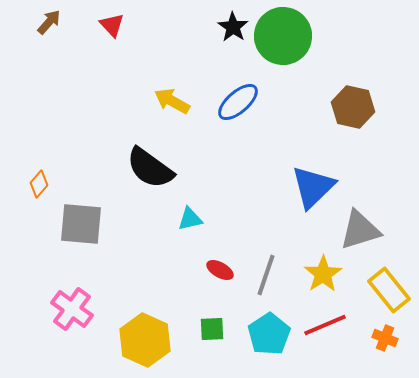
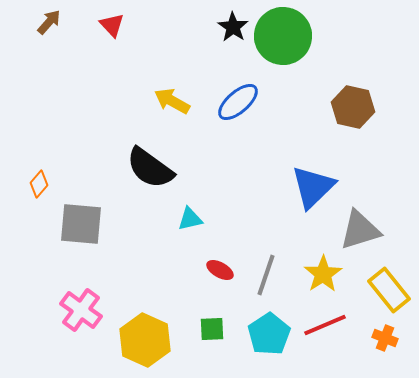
pink cross: moved 9 px right, 1 px down
